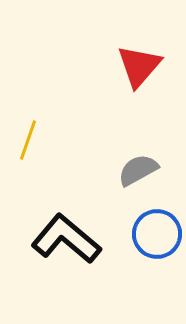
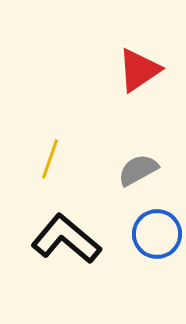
red triangle: moved 4 px down; rotated 15 degrees clockwise
yellow line: moved 22 px right, 19 px down
